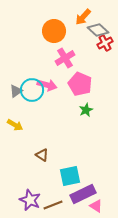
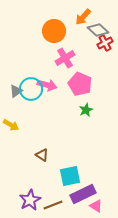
cyan circle: moved 1 px left, 1 px up
yellow arrow: moved 4 px left
purple star: rotated 20 degrees clockwise
